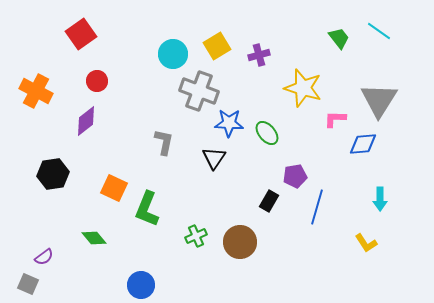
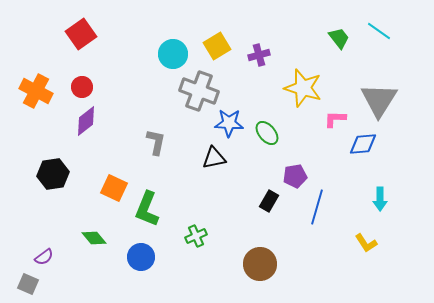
red circle: moved 15 px left, 6 px down
gray L-shape: moved 8 px left
black triangle: rotated 45 degrees clockwise
brown circle: moved 20 px right, 22 px down
blue circle: moved 28 px up
